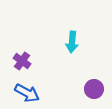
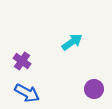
cyan arrow: rotated 130 degrees counterclockwise
